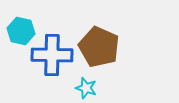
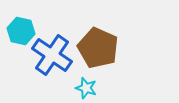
brown pentagon: moved 1 px left, 1 px down
blue cross: rotated 33 degrees clockwise
